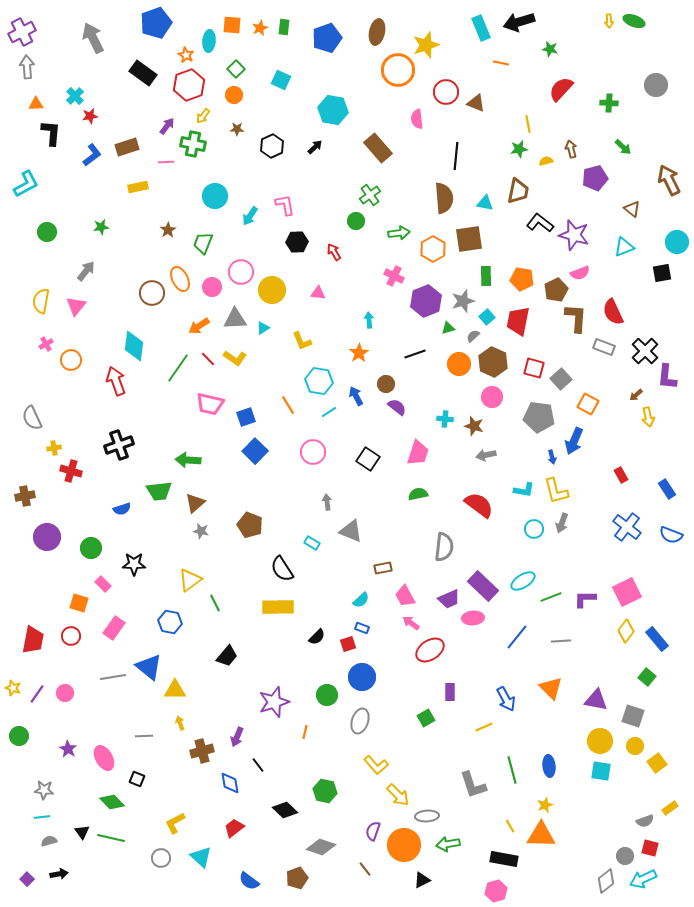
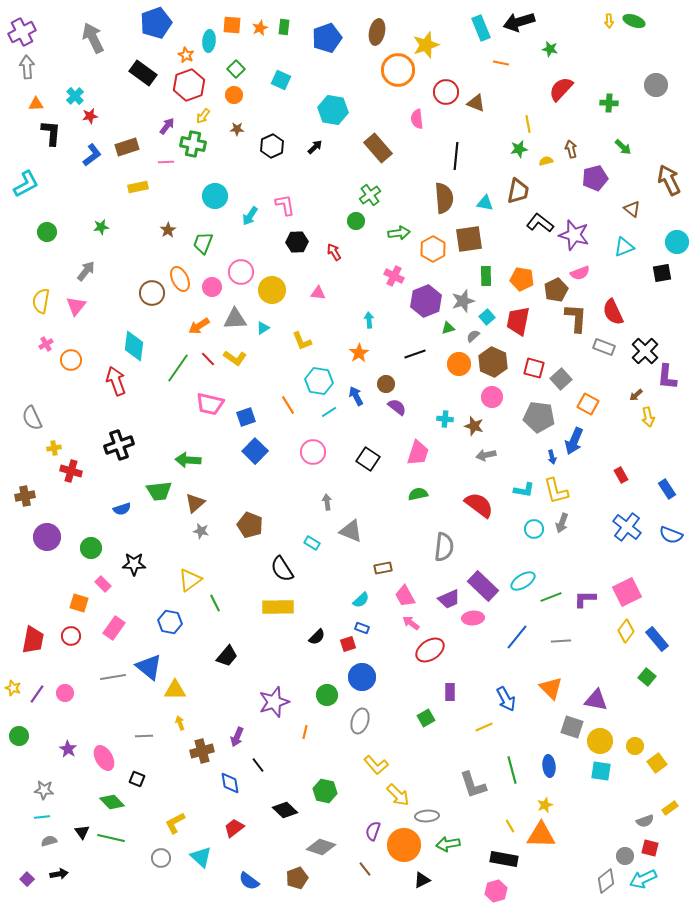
gray square at (633, 716): moved 61 px left, 11 px down
